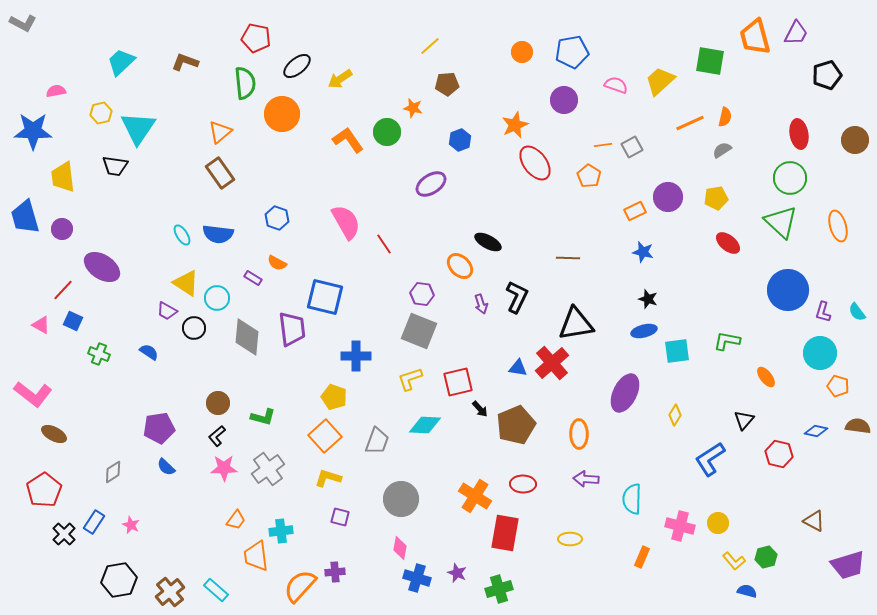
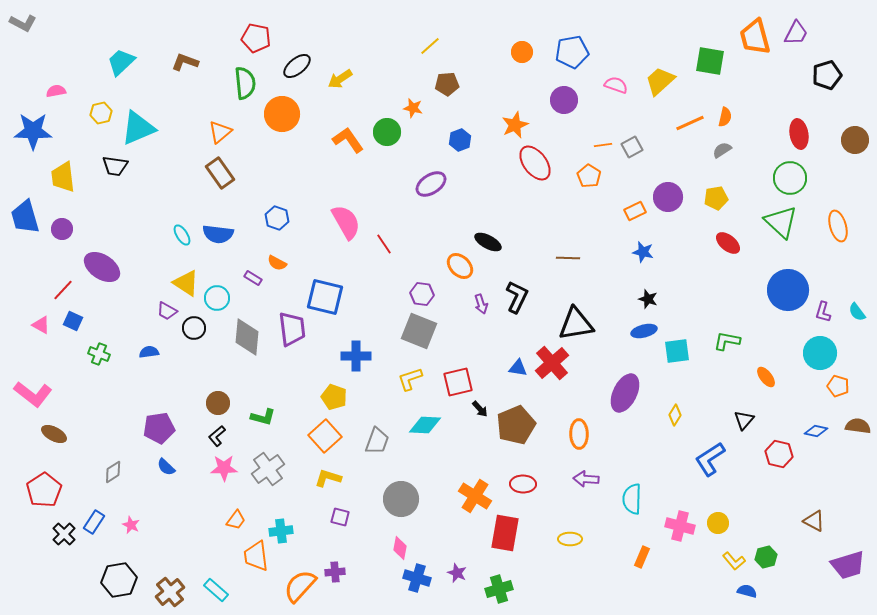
cyan triangle at (138, 128): rotated 33 degrees clockwise
blue semicircle at (149, 352): rotated 42 degrees counterclockwise
